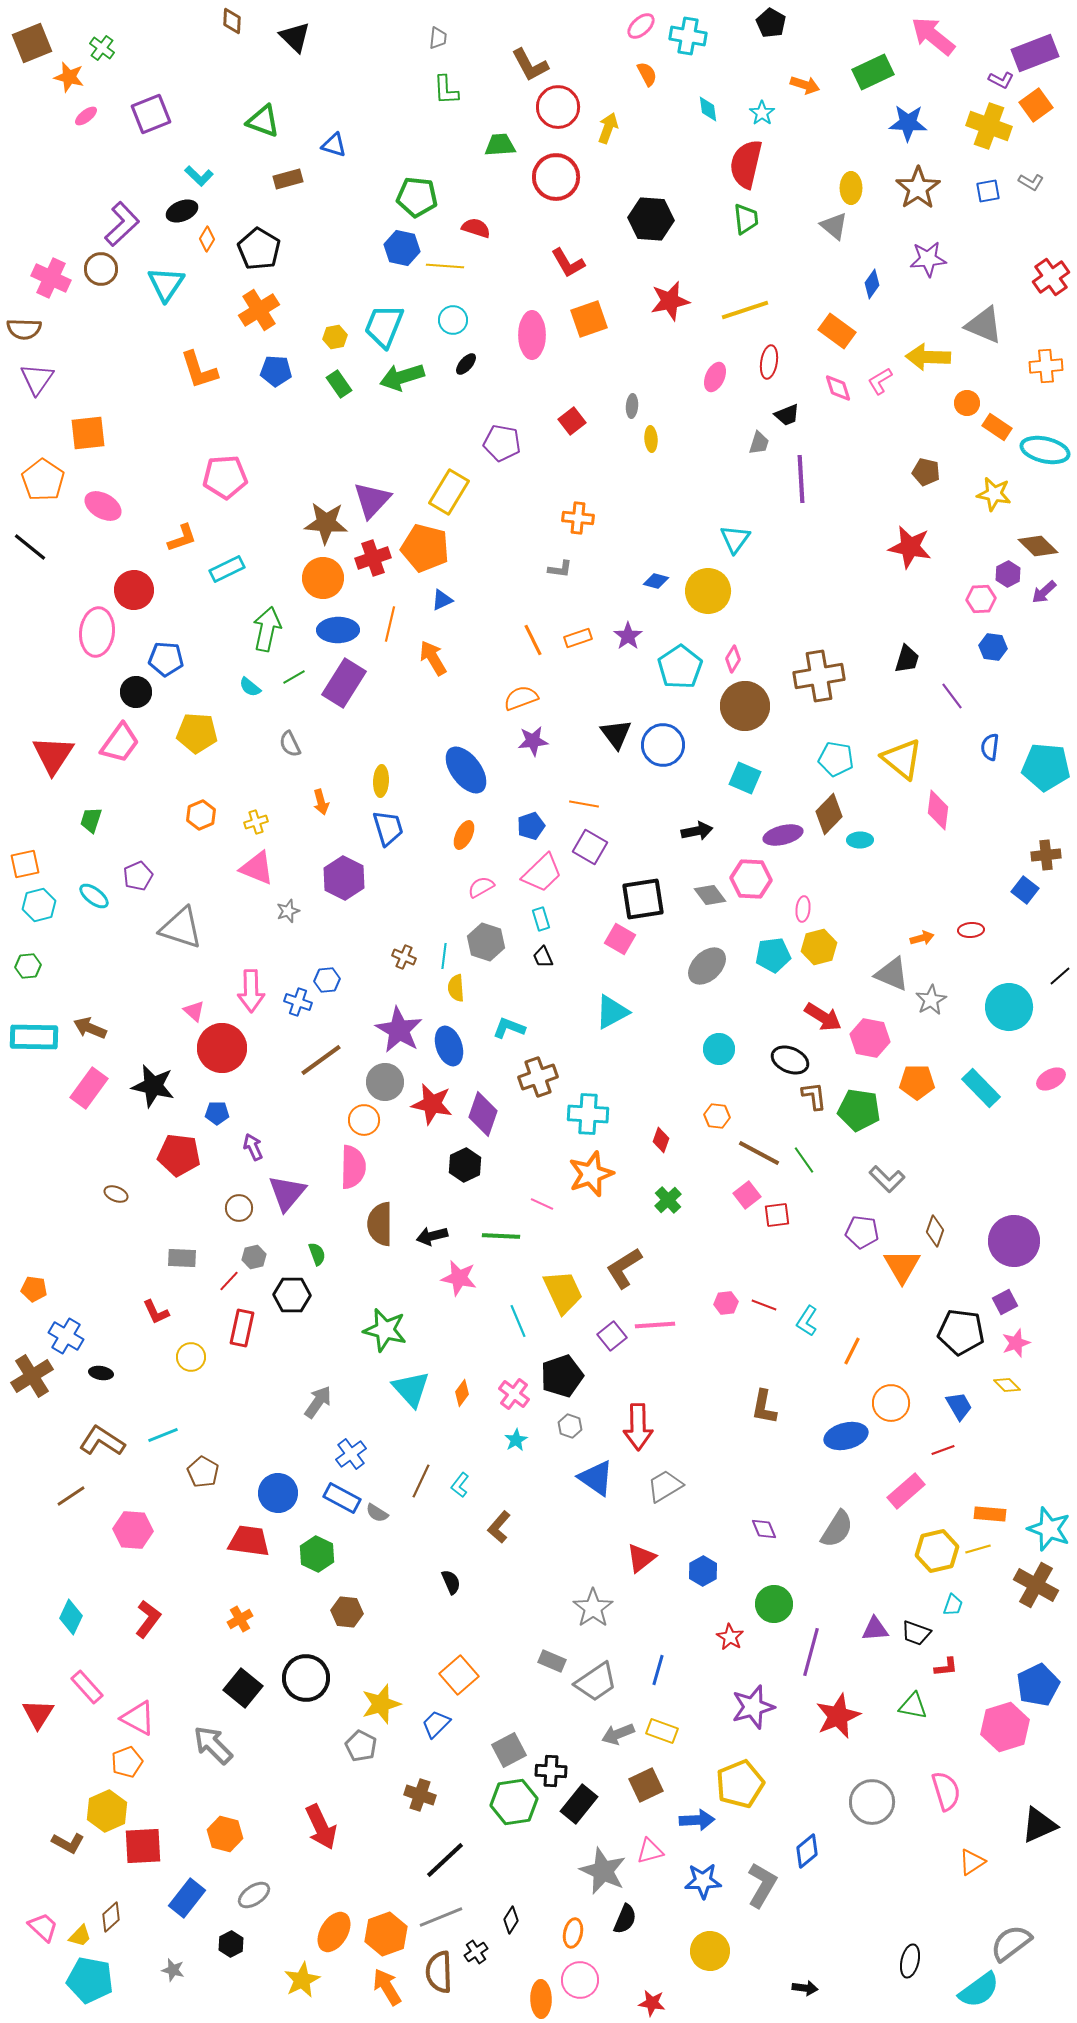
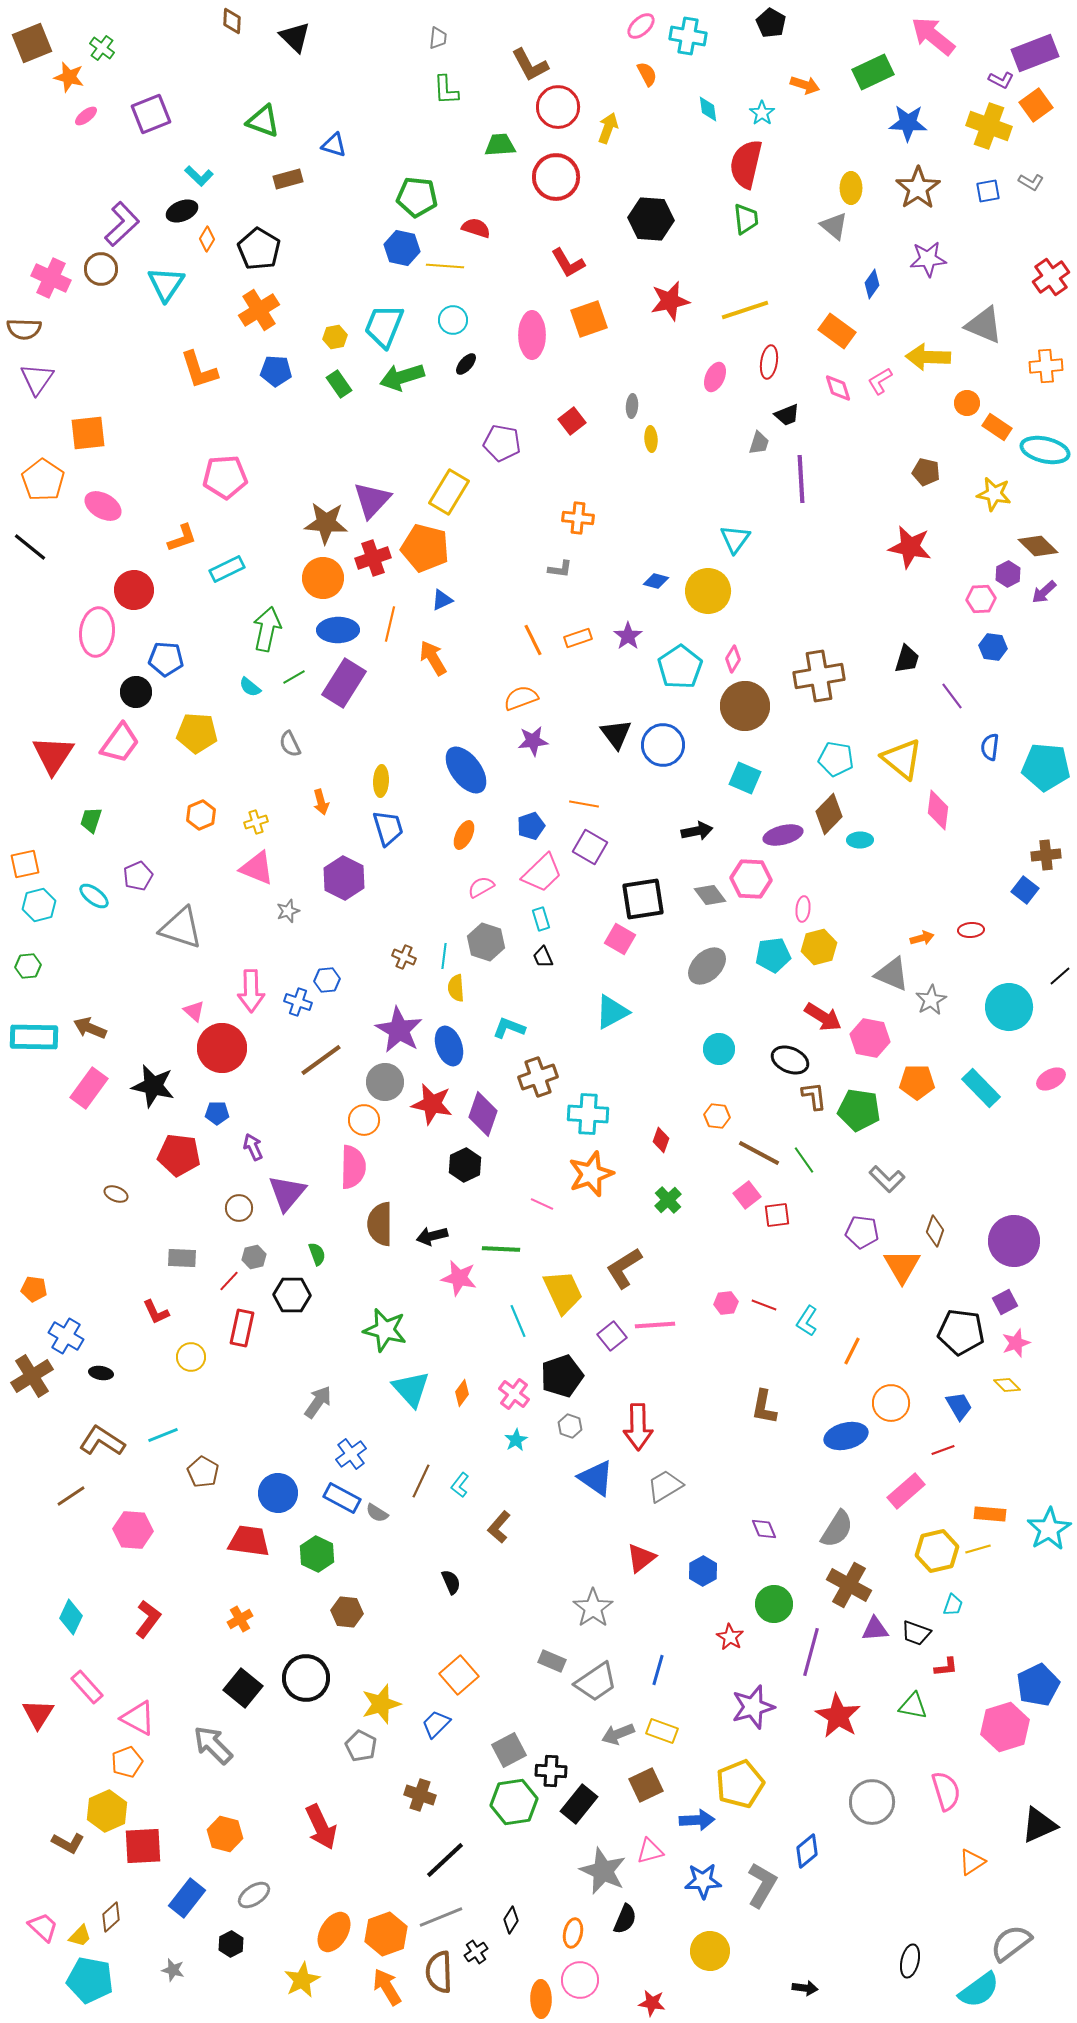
green line at (501, 1236): moved 13 px down
cyan star at (1049, 1529): rotated 21 degrees clockwise
brown cross at (1036, 1585): moved 187 px left
red star at (838, 1716): rotated 18 degrees counterclockwise
